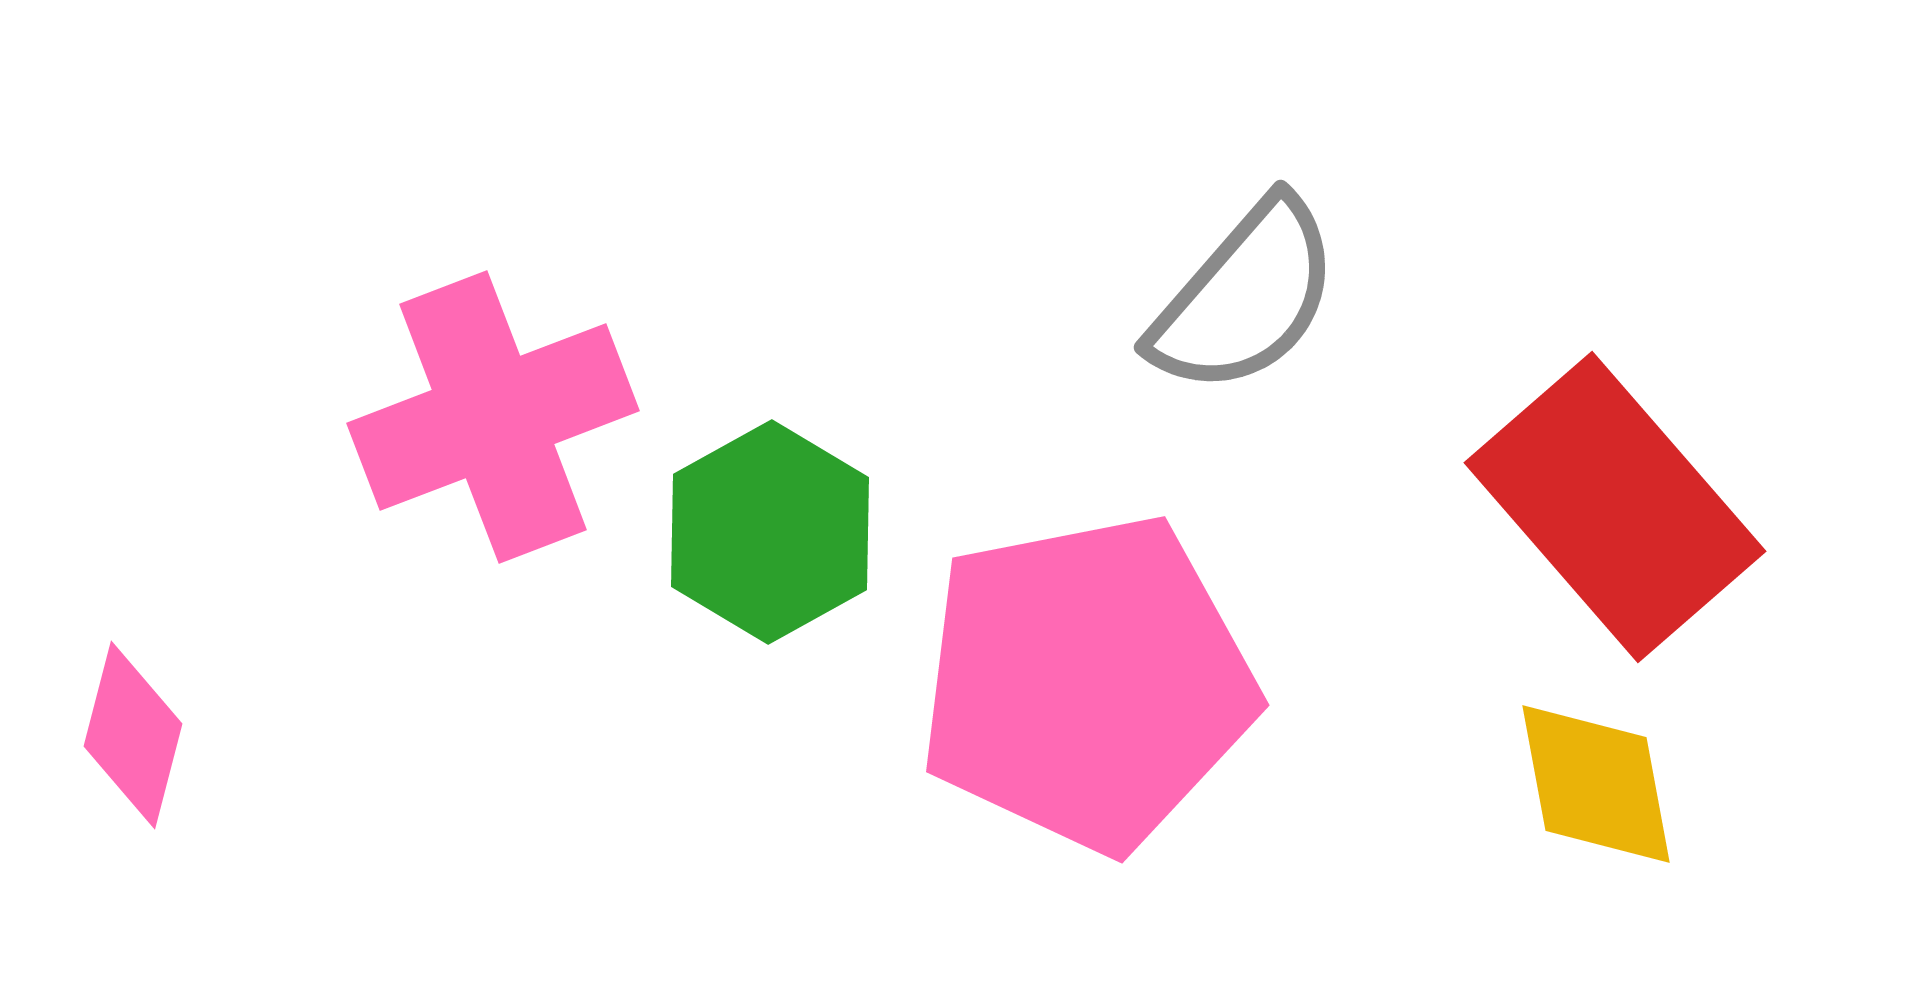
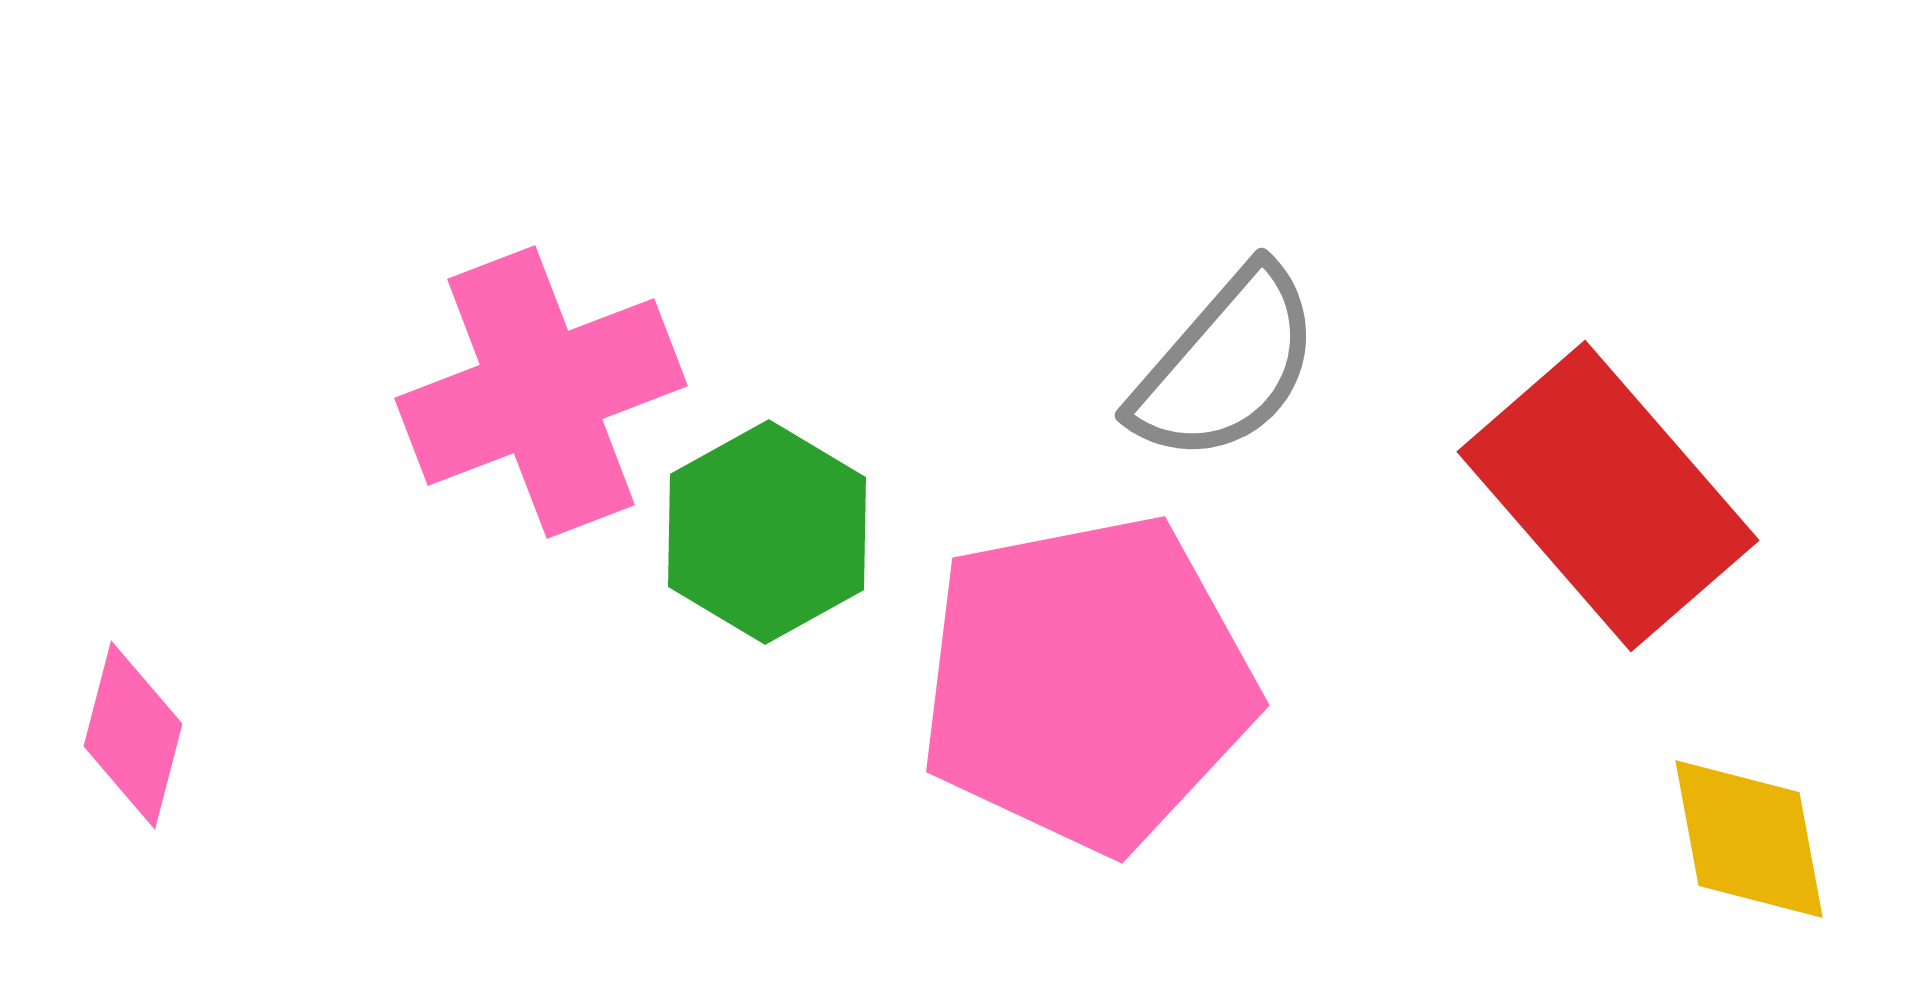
gray semicircle: moved 19 px left, 68 px down
pink cross: moved 48 px right, 25 px up
red rectangle: moved 7 px left, 11 px up
green hexagon: moved 3 px left
yellow diamond: moved 153 px right, 55 px down
